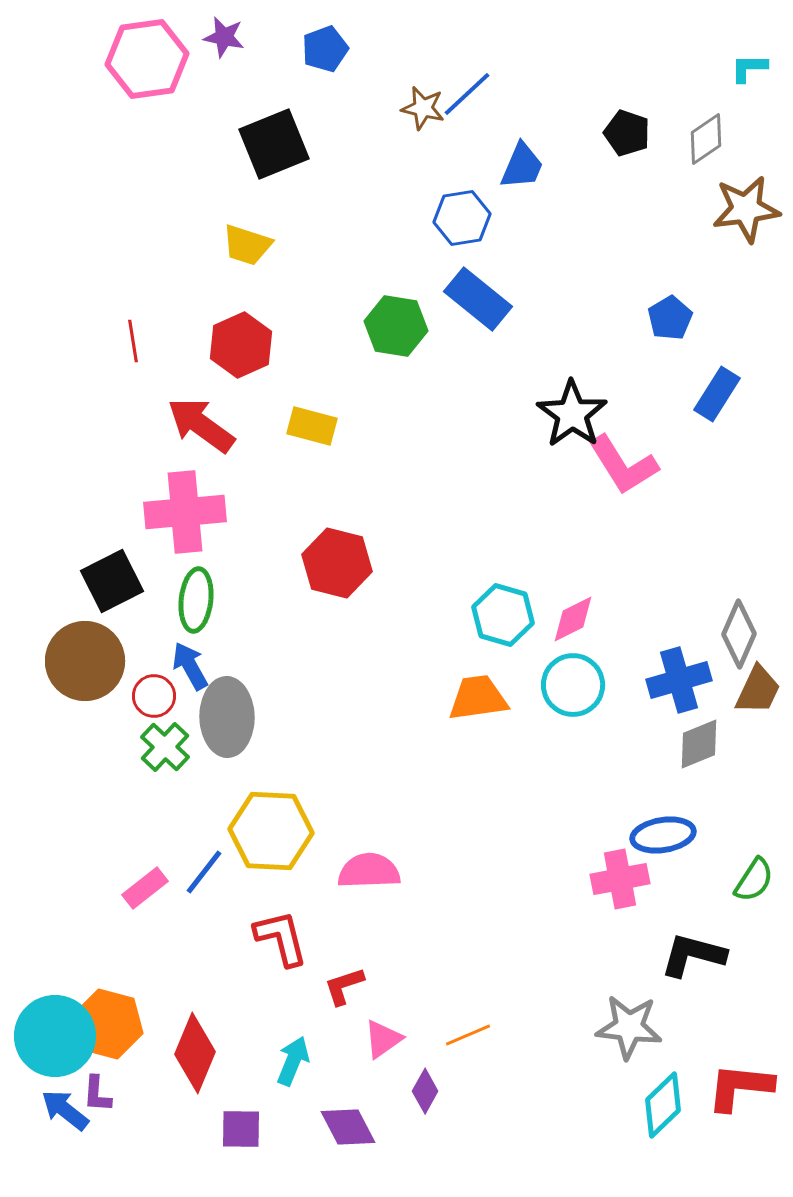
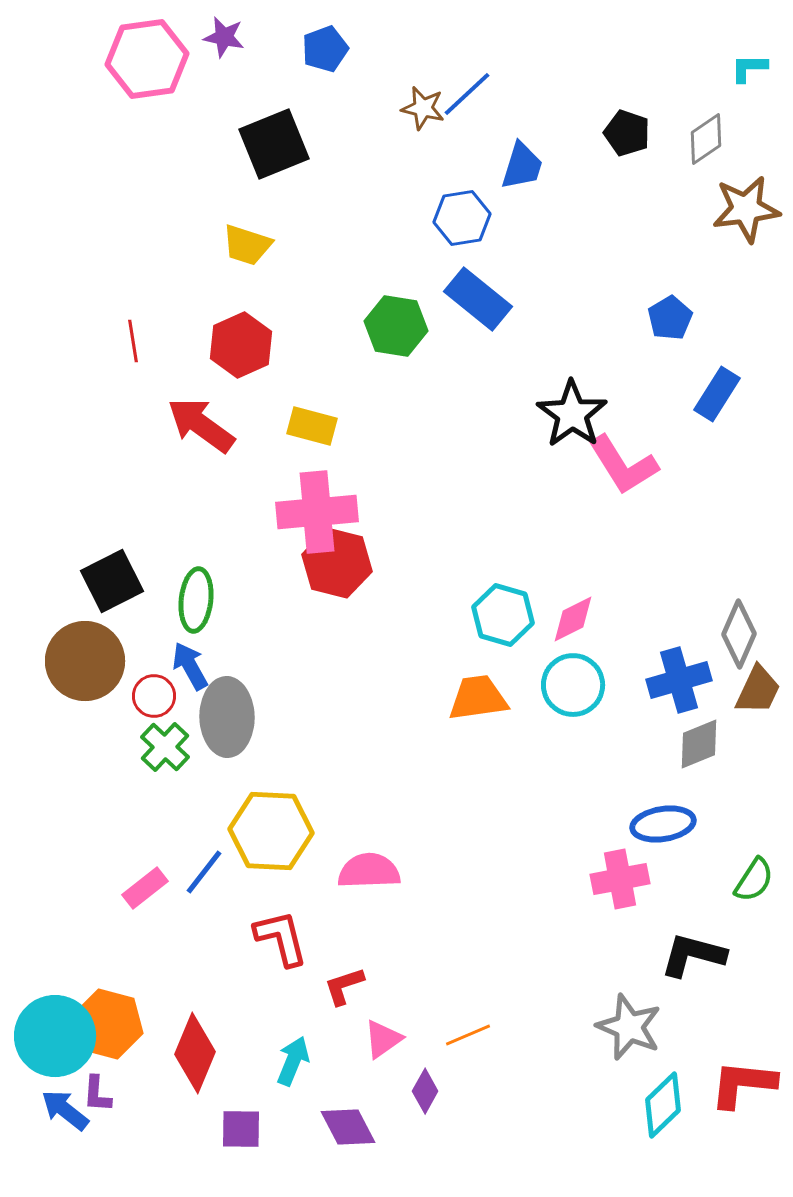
blue trapezoid at (522, 166): rotated 6 degrees counterclockwise
pink cross at (185, 512): moved 132 px right
blue ellipse at (663, 835): moved 11 px up
gray star at (629, 1027): rotated 16 degrees clockwise
red L-shape at (740, 1087): moved 3 px right, 3 px up
